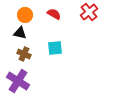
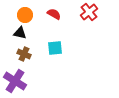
purple cross: moved 3 px left
